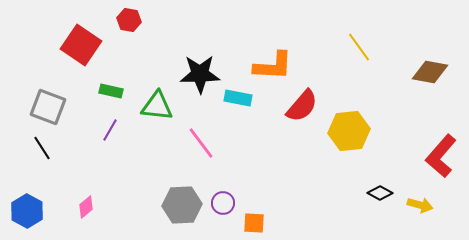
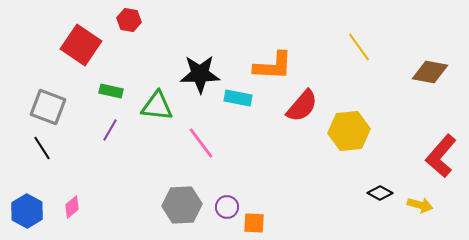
purple circle: moved 4 px right, 4 px down
pink diamond: moved 14 px left
